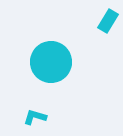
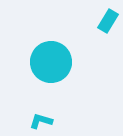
cyan L-shape: moved 6 px right, 4 px down
